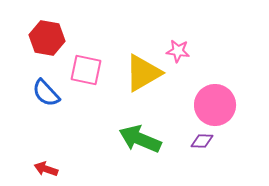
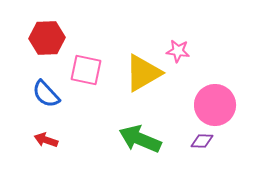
red hexagon: rotated 12 degrees counterclockwise
blue semicircle: moved 1 px down
red arrow: moved 29 px up
